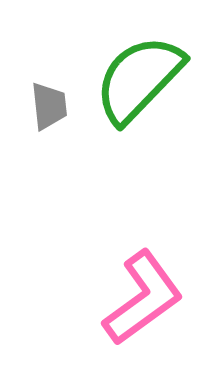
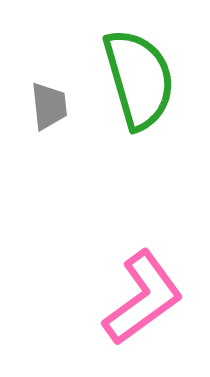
green semicircle: rotated 120 degrees clockwise
